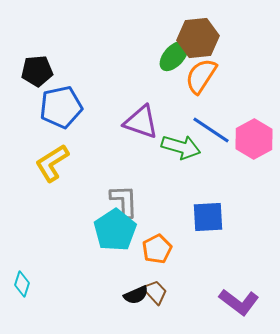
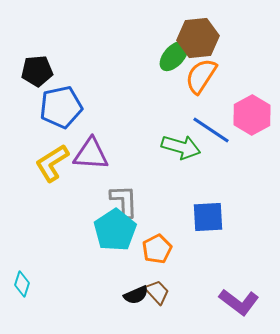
purple triangle: moved 50 px left, 32 px down; rotated 15 degrees counterclockwise
pink hexagon: moved 2 px left, 24 px up
brown trapezoid: moved 2 px right
